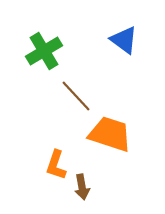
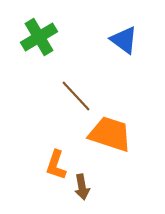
green cross: moved 5 px left, 14 px up
